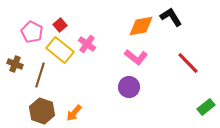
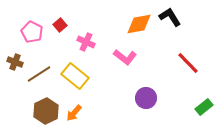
black L-shape: moved 1 px left
orange diamond: moved 2 px left, 2 px up
pink cross: moved 1 px left, 2 px up; rotated 12 degrees counterclockwise
yellow rectangle: moved 15 px right, 26 px down
pink L-shape: moved 11 px left
brown cross: moved 2 px up
brown line: moved 1 px left, 1 px up; rotated 40 degrees clockwise
purple circle: moved 17 px right, 11 px down
green rectangle: moved 2 px left
brown hexagon: moved 4 px right; rotated 15 degrees clockwise
